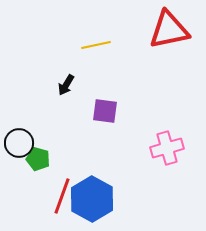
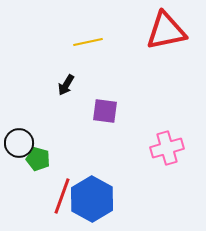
red triangle: moved 3 px left, 1 px down
yellow line: moved 8 px left, 3 px up
